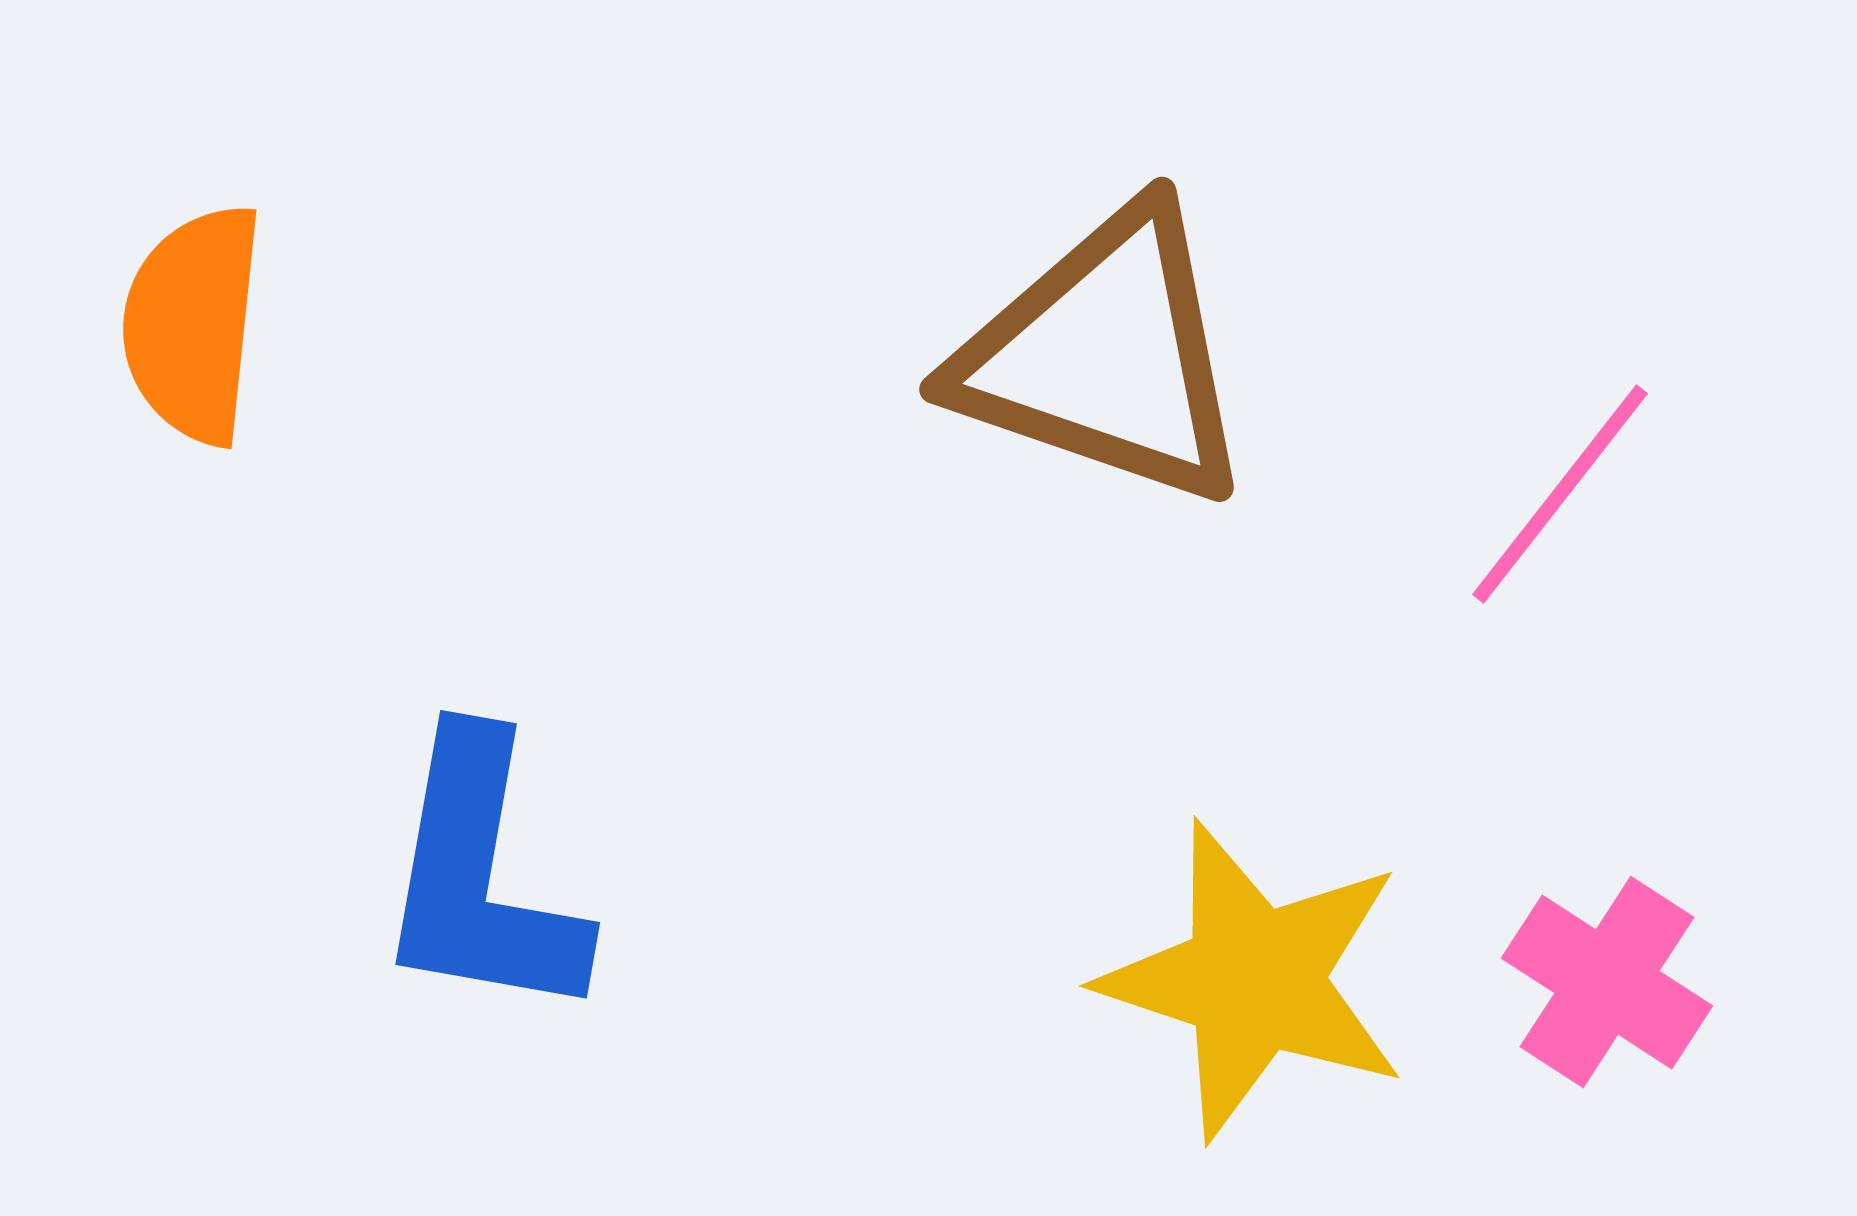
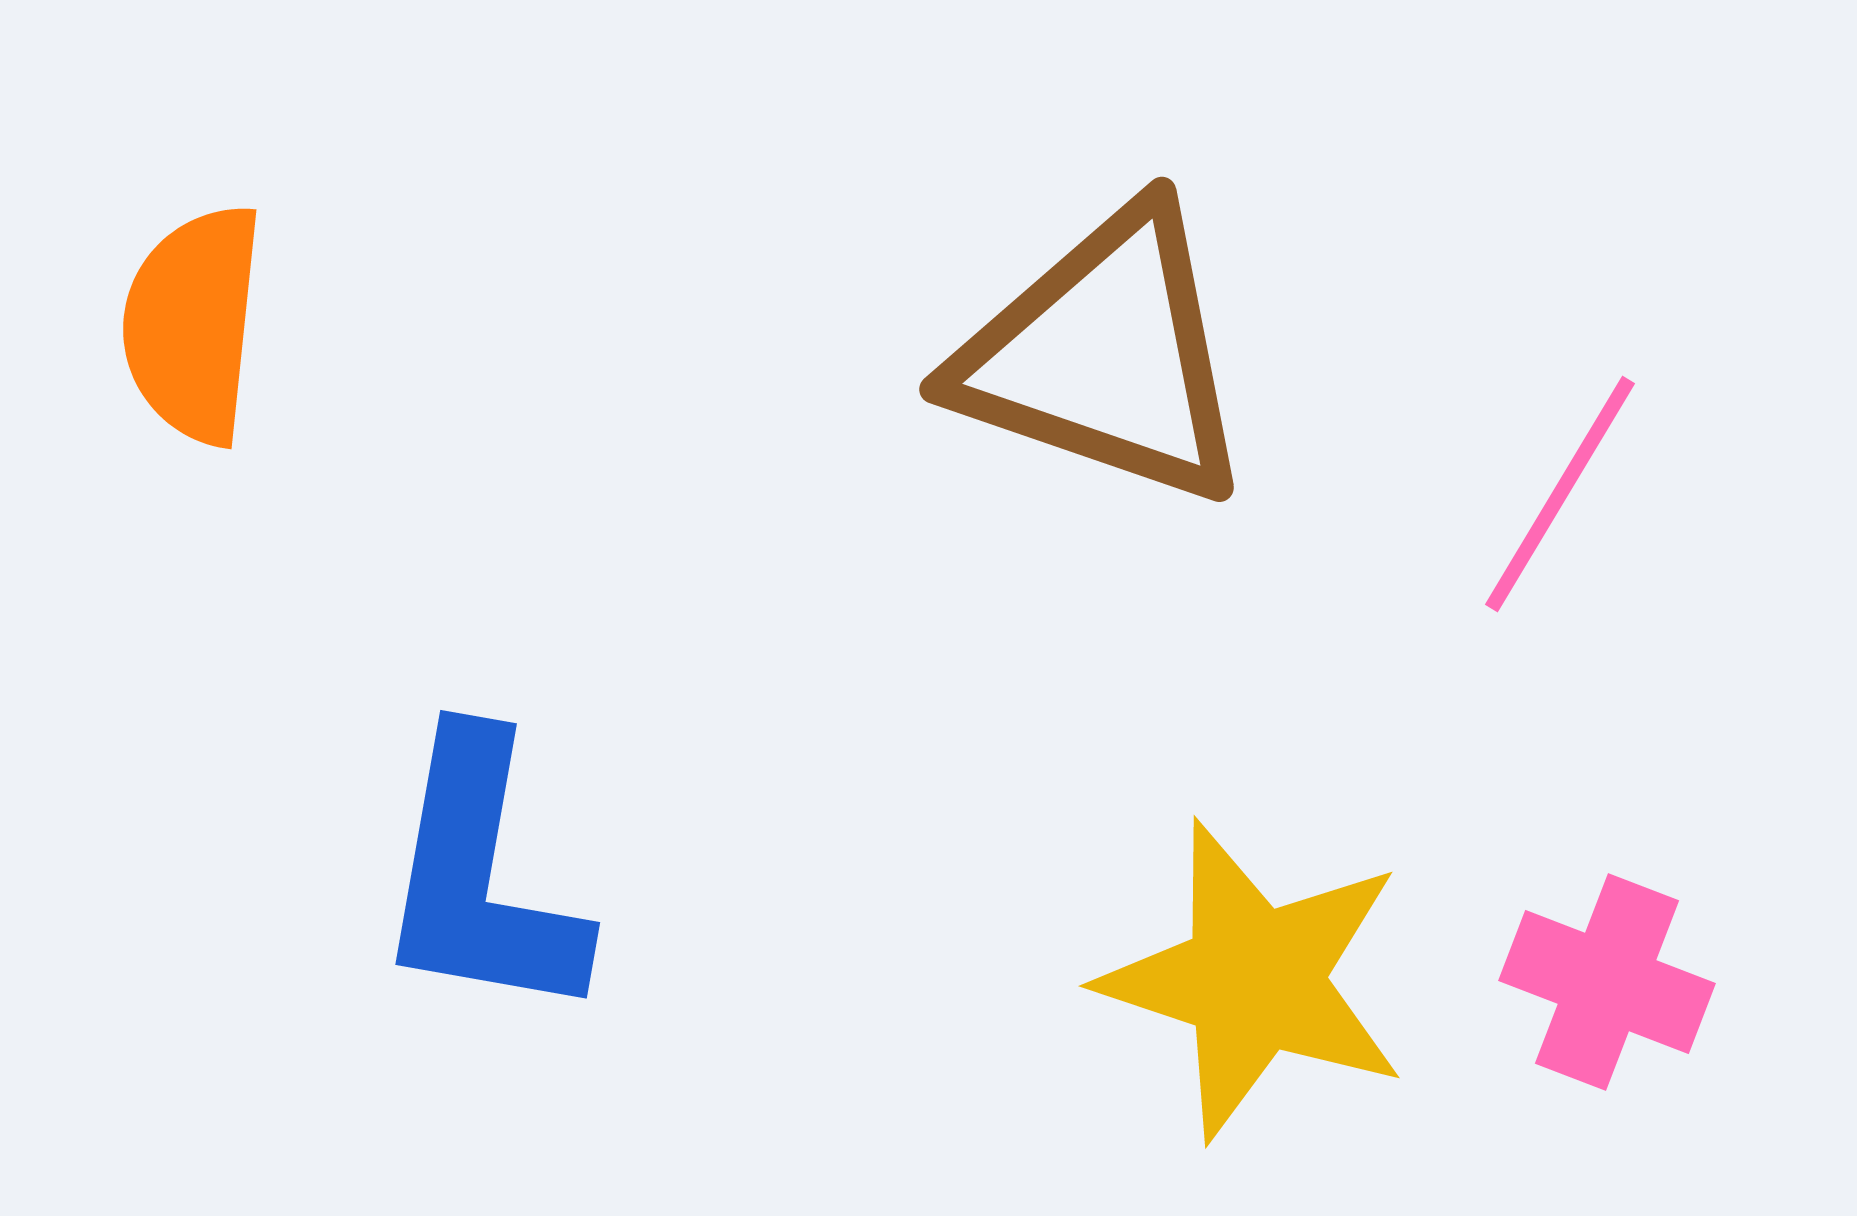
pink line: rotated 7 degrees counterclockwise
pink cross: rotated 12 degrees counterclockwise
